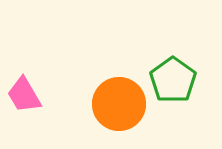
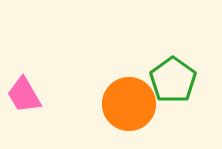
orange circle: moved 10 px right
